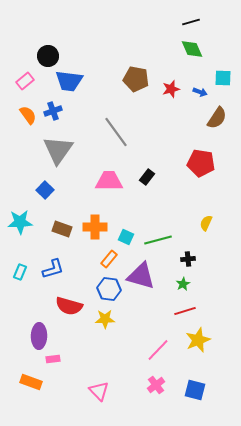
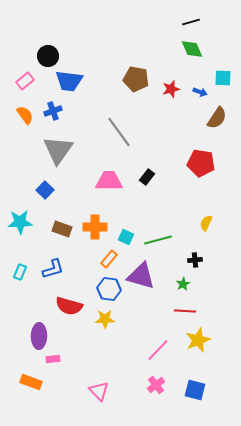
orange semicircle at (28, 115): moved 3 px left
gray line at (116, 132): moved 3 px right
black cross at (188, 259): moved 7 px right, 1 px down
red line at (185, 311): rotated 20 degrees clockwise
